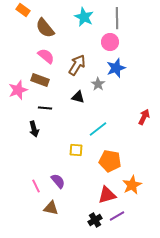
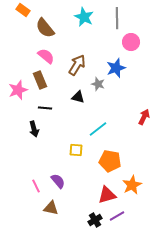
pink circle: moved 21 px right
brown rectangle: rotated 48 degrees clockwise
gray star: rotated 16 degrees counterclockwise
